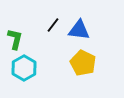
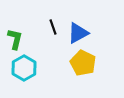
black line: moved 2 px down; rotated 56 degrees counterclockwise
blue triangle: moved 1 px left, 3 px down; rotated 35 degrees counterclockwise
